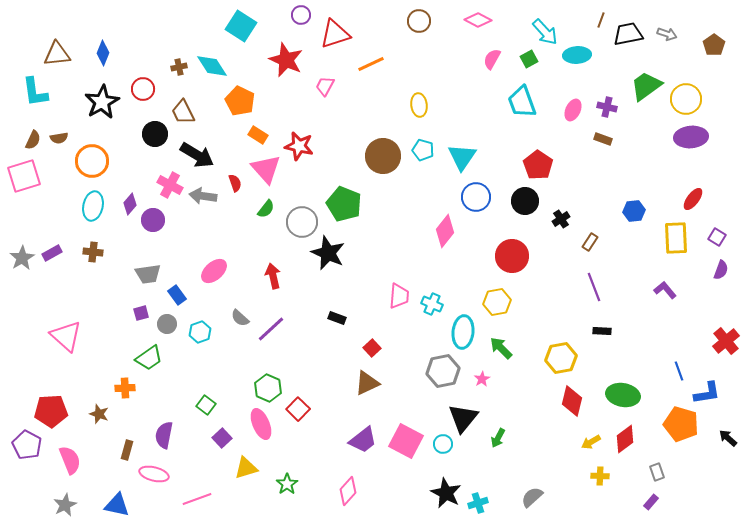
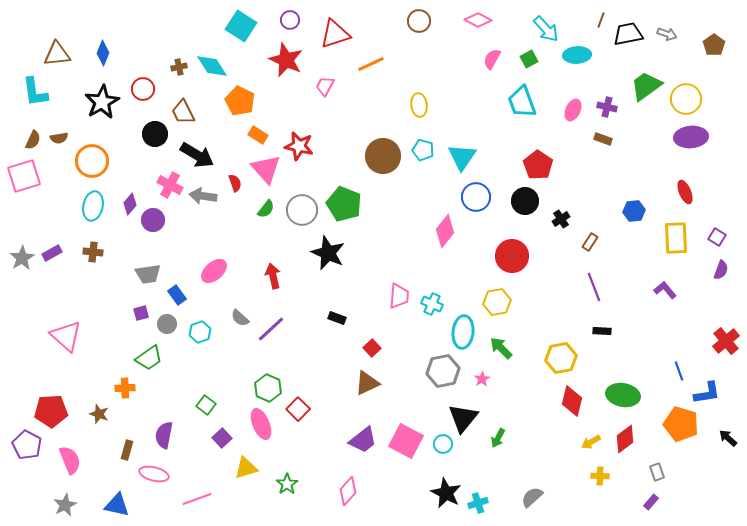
purple circle at (301, 15): moved 11 px left, 5 px down
cyan arrow at (545, 32): moved 1 px right, 3 px up
red ellipse at (693, 199): moved 8 px left, 7 px up; rotated 60 degrees counterclockwise
gray circle at (302, 222): moved 12 px up
